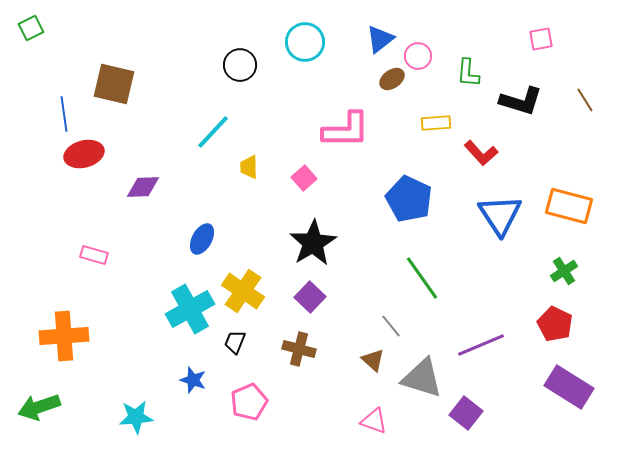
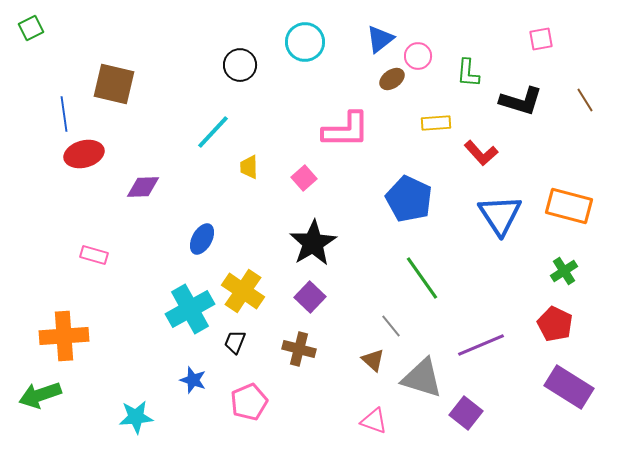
green arrow at (39, 407): moved 1 px right, 12 px up
